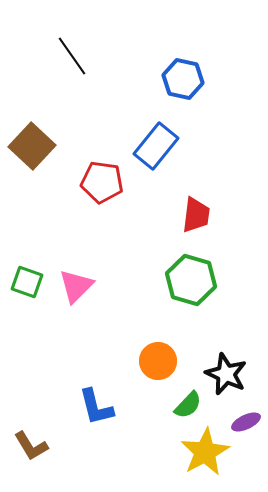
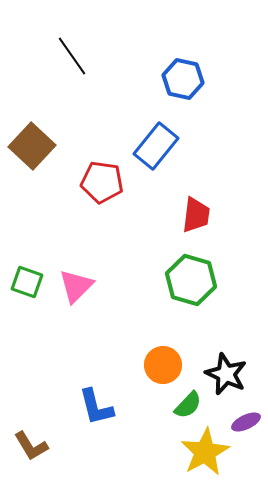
orange circle: moved 5 px right, 4 px down
